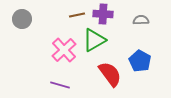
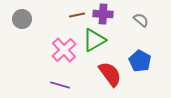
gray semicircle: rotated 42 degrees clockwise
